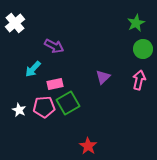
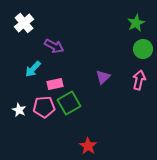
white cross: moved 9 px right
green square: moved 1 px right
